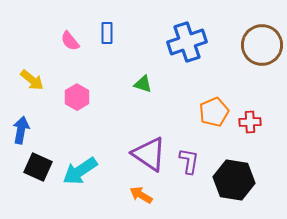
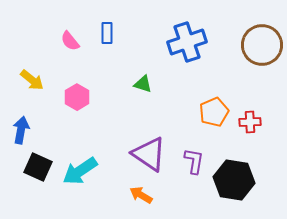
purple L-shape: moved 5 px right
